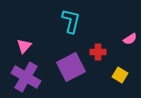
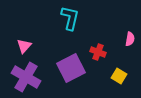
cyan L-shape: moved 1 px left, 3 px up
pink semicircle: rotated 48 degrees counterclockwise
red cross: rotated 21 degrees clockwise
purple square: moved 1 px down
yellow square: moved 1 px left, 1 px down
